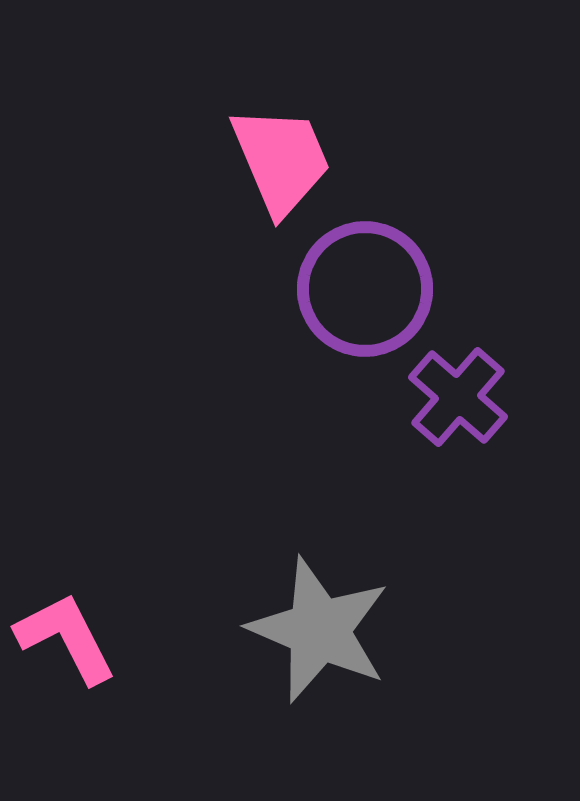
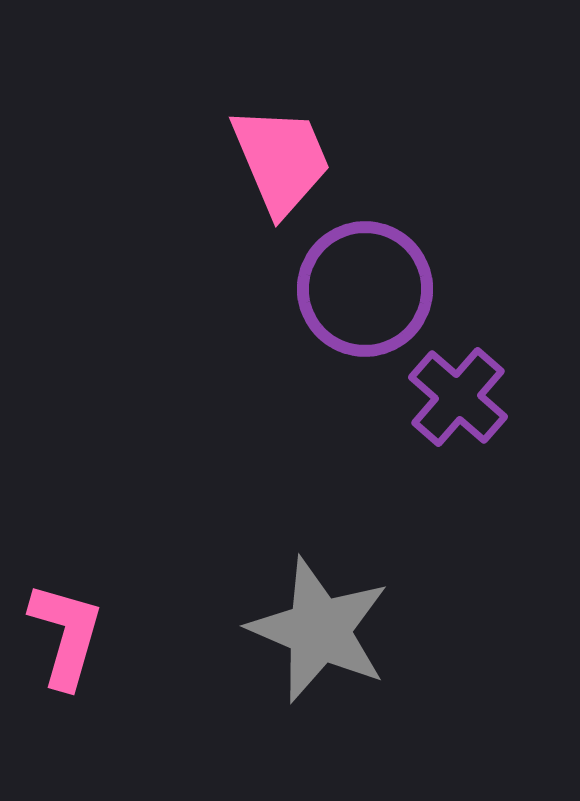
pink L-shape: moved 3 px up; rotated 43 degrees clockwise
